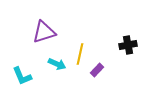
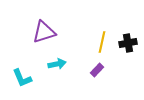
black cross: moved 2 px up
yellow line: moved 22 px right, 12 px up
cyan arrow: rotated 36 degrees counterclockwise
cyan L-shape: moved 2 px down
